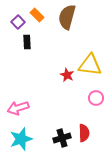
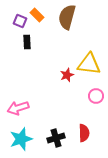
purple square: moved 2 px right, 1 px up; rotated 24 degrees counterclockwise
yellow triangle: moved 1 px left, 1 px up
red star: rotated 24 degrees clockwise
pink circle: moved 2 px up
black cross: moved 6 px left
